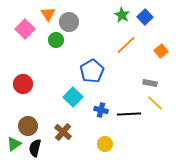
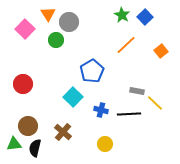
gray rectangle: moved 13 px left, 8 px down
green triangle: rotated 28 degrees clockwise
